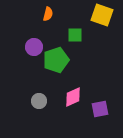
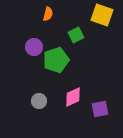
green square: moved 1 px right; rotated 28 degrees counterclockwise
